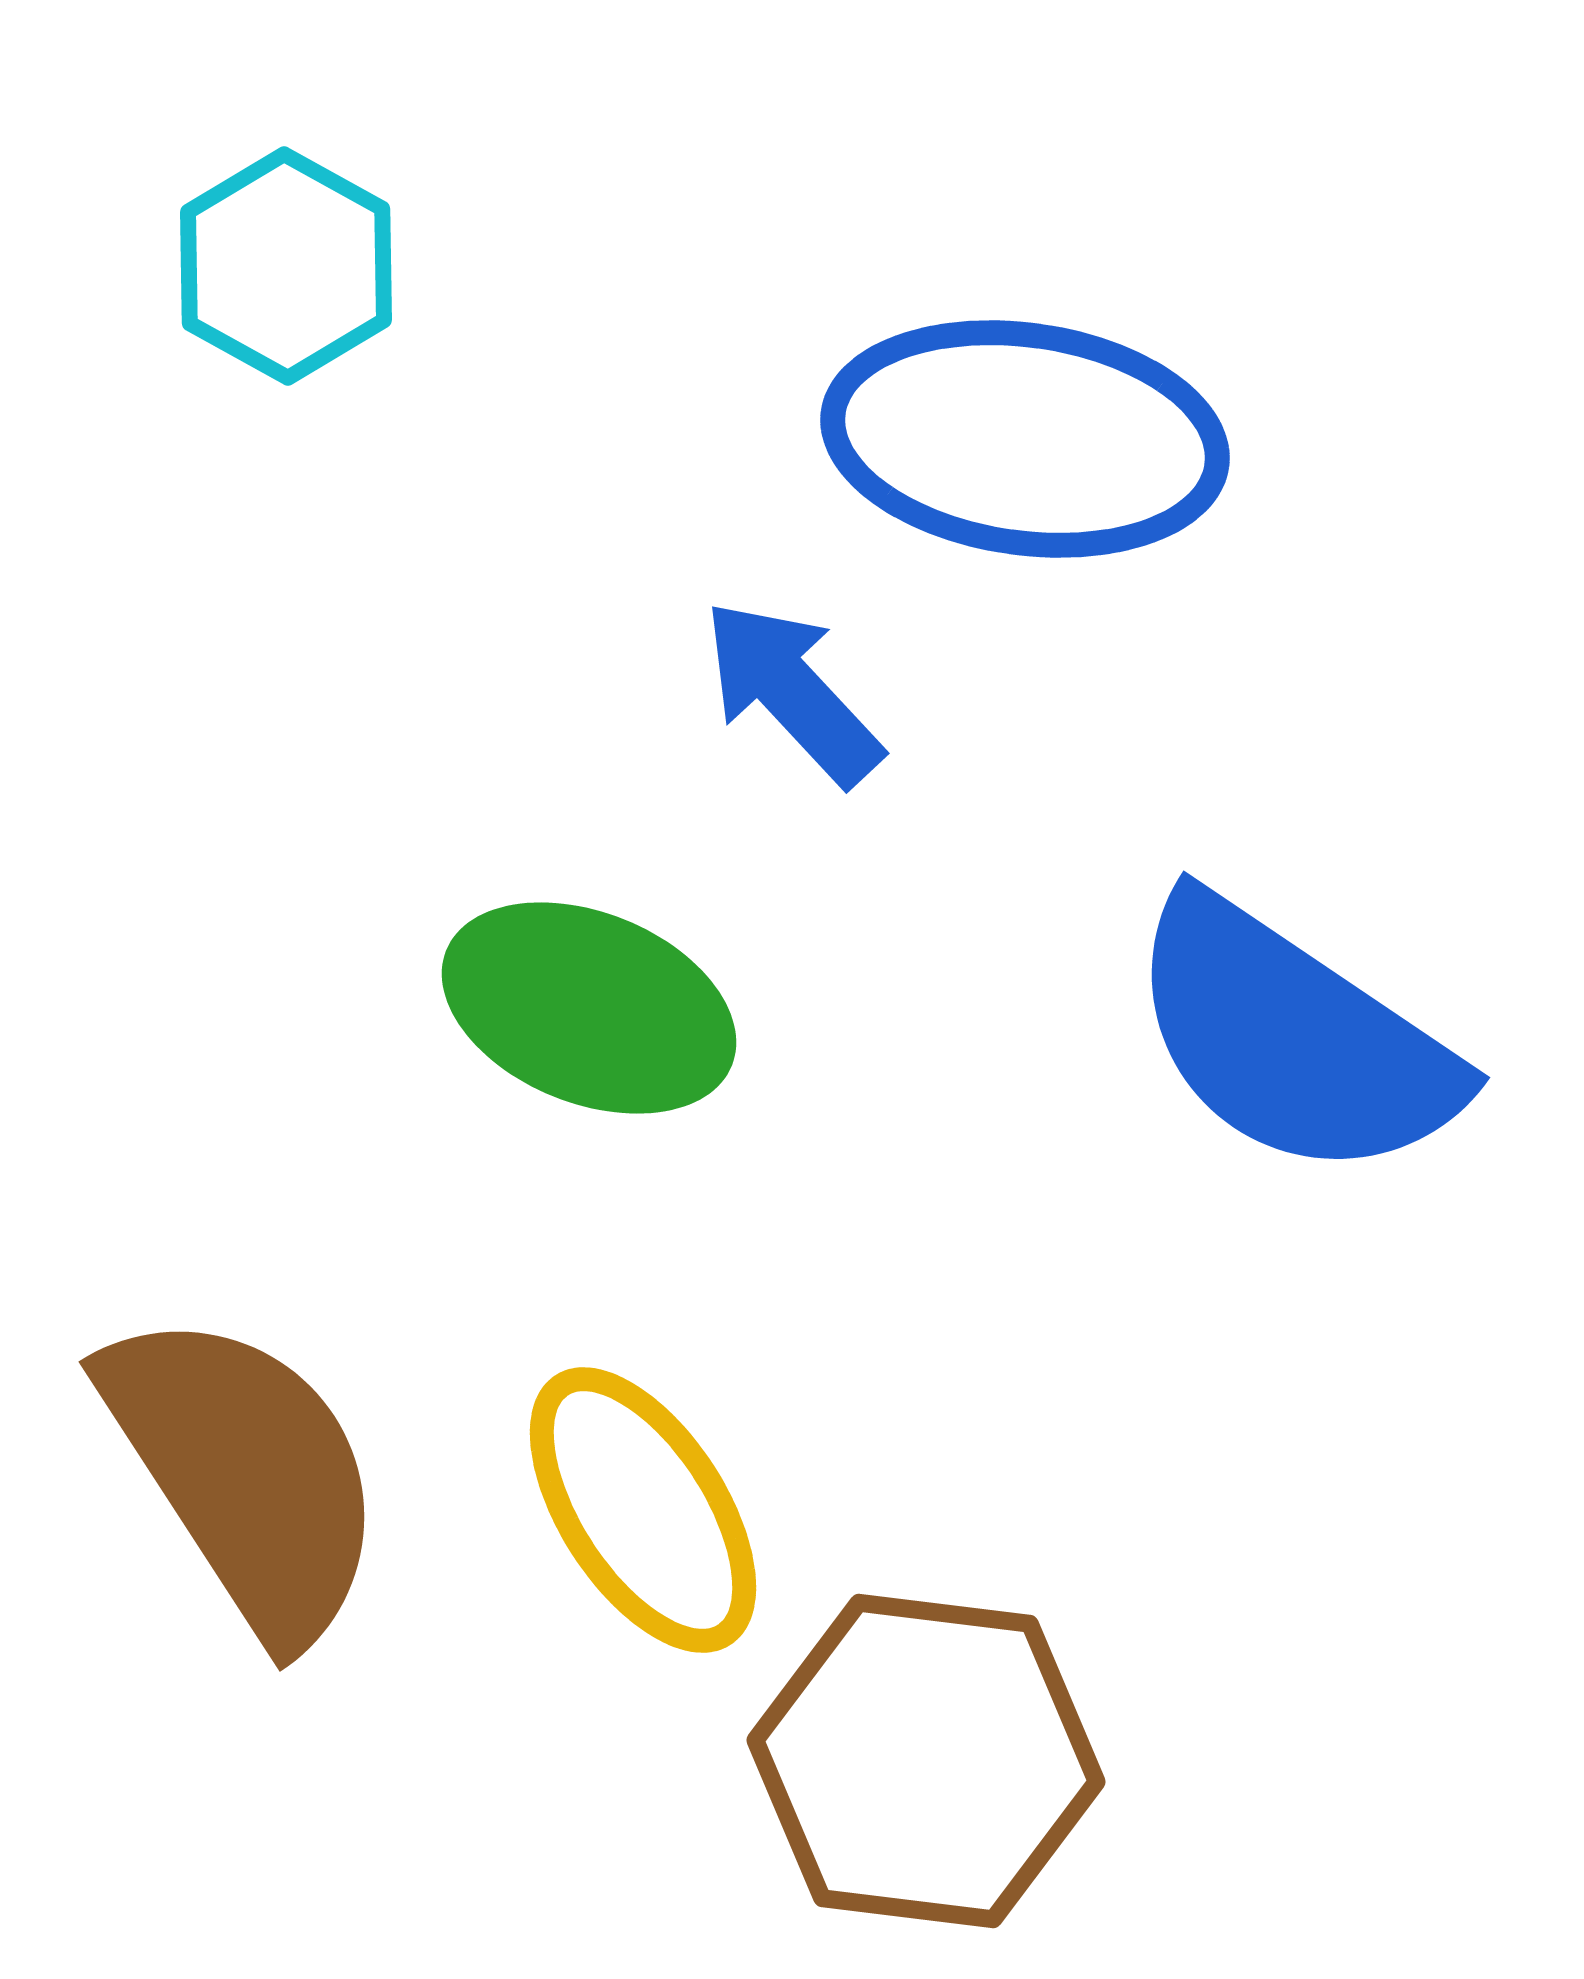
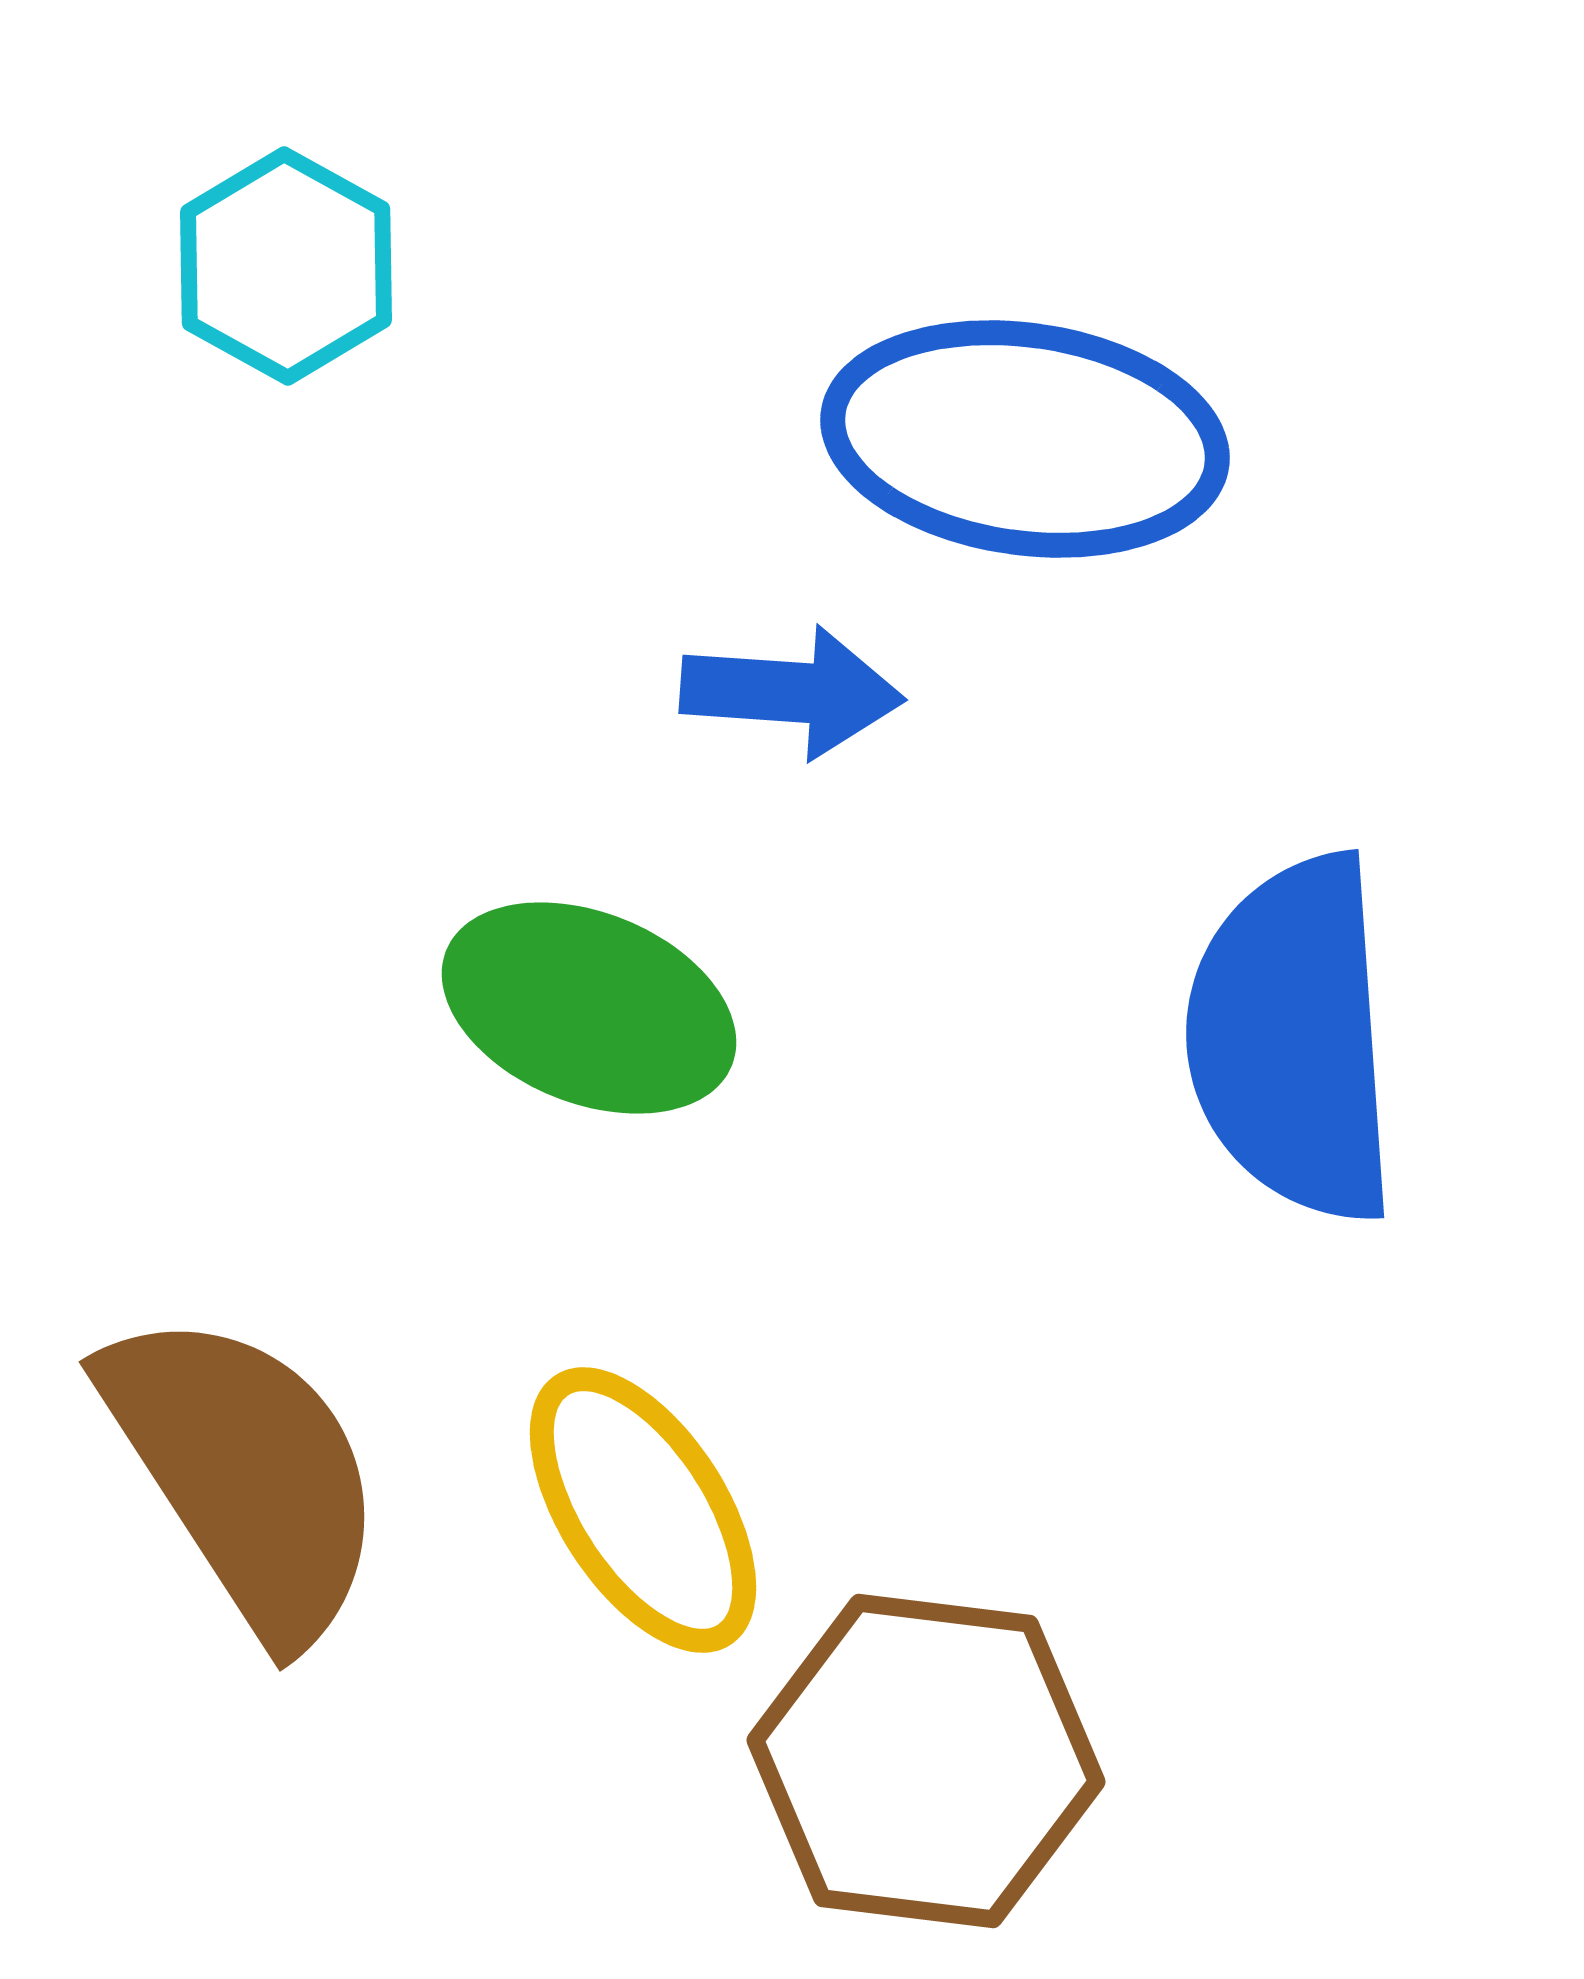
blue arrow: rotated 137 degrees clockwise
blue semicircle: rotated 52 degrees clockwise
